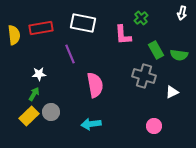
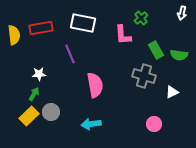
pink circle: moved 2 px up
